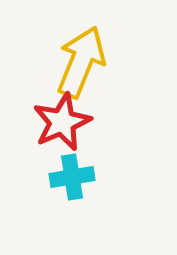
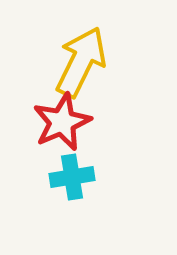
yellow arrow: rotated 4 degrees clockwise
